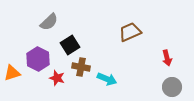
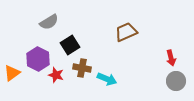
gray semicircle: rotated 12 degrees clockwise
brown trapezoid: moved 4 px left
red arrow: moved 4 px right
brown cross: moved 1 px right, 1 px down
orange triangle: rotated 18 degrees counterclockwise
red star: moved 1 px left, 3 px up
gray circle: moved 4 px right, 6 px up
